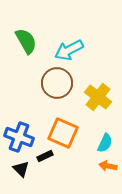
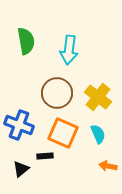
green semicircle: rotated 20 degrees clockwise
cyan arrow: rotated 56 degrees counterclockwise
brown circle: moved 10 px down
blue cross: moved 12 px up
cyan semicircle: moved 7 px left, 9 px up; rotated 48 degrees counterclockwise
black rectangle: rotated 21 degrees clockwise
black triangle: rotated 36 degrees clockwise
